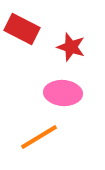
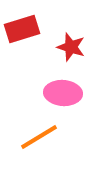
red rectangle: rotated 44 degrees counterclockwise
